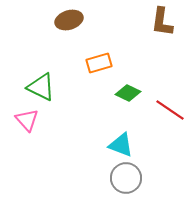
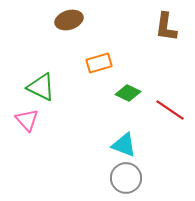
brown L-shape: moved 4 px right, 5 px down
cyan triangle: moved 3 px right
